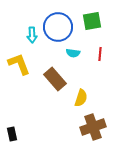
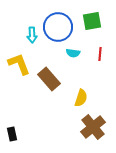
brown rectangle: moved 6 px left
brown cross: rotated 20 degrees counterclockwise
